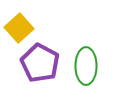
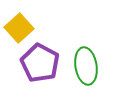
green ellipse: rotated 9 degrees counterclockwise
